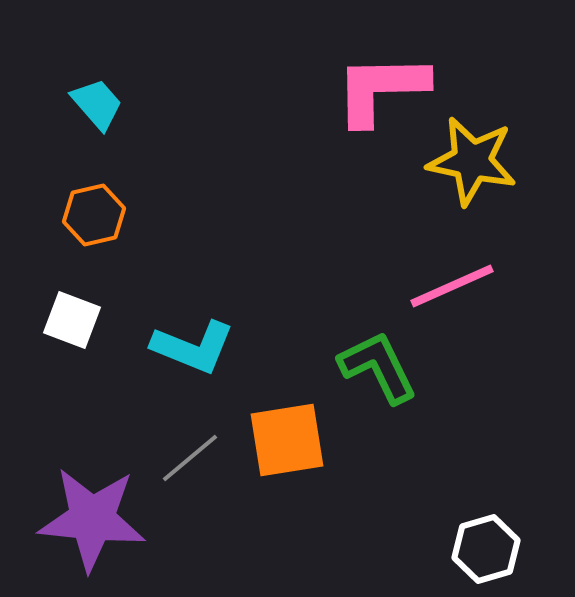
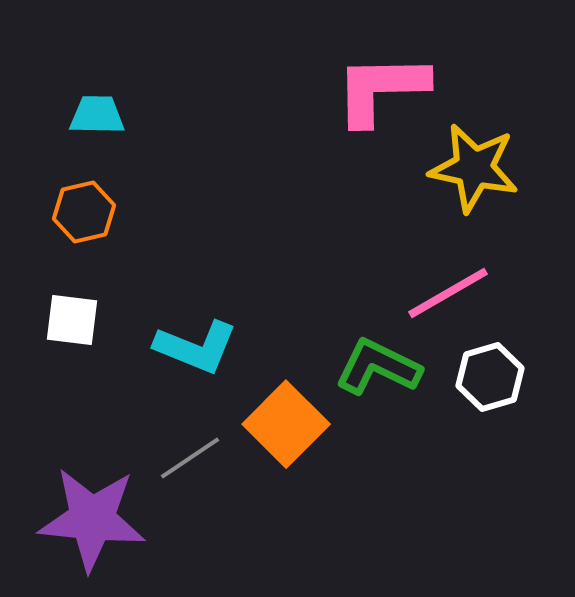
cyan trapezoid: moved 11 px down; rotated 48 degrees counterclockwise
yellow star: moved 2 px right, 7 px down
orange hexagon: moved 10 px left, 3 px up
pink line: moved 4 px left, 7 px down; rotated 6 degrees counterclockwise
white square: rotated 14 degrees counterclockwise
cyan L-shape: moved 3 px right
green L-shape: rotated 38 degrees counterclockwise
orange square: moved 1 px left, 16 px up; rotated 36 degrees counterclockwise
gray line: rotated 6 degrees clockwise
white hexagon: moved 4 px right, 172 px up
